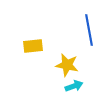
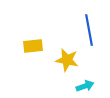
yellow star: moved 5 px up
cyan arrow: moved 11 px right
